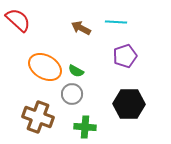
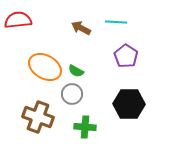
red semicircle: rotated 48 degrees counterclockwise
purple pentagon: moved 1 px right; rotated 20 degrees counterclockwise
